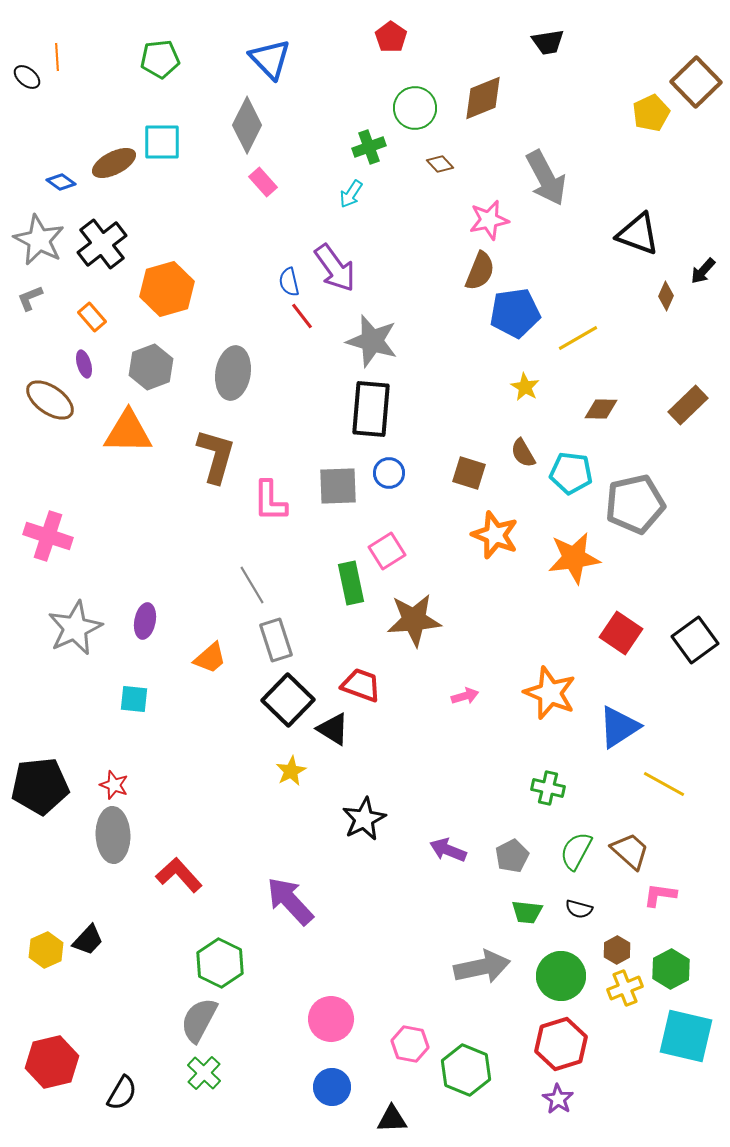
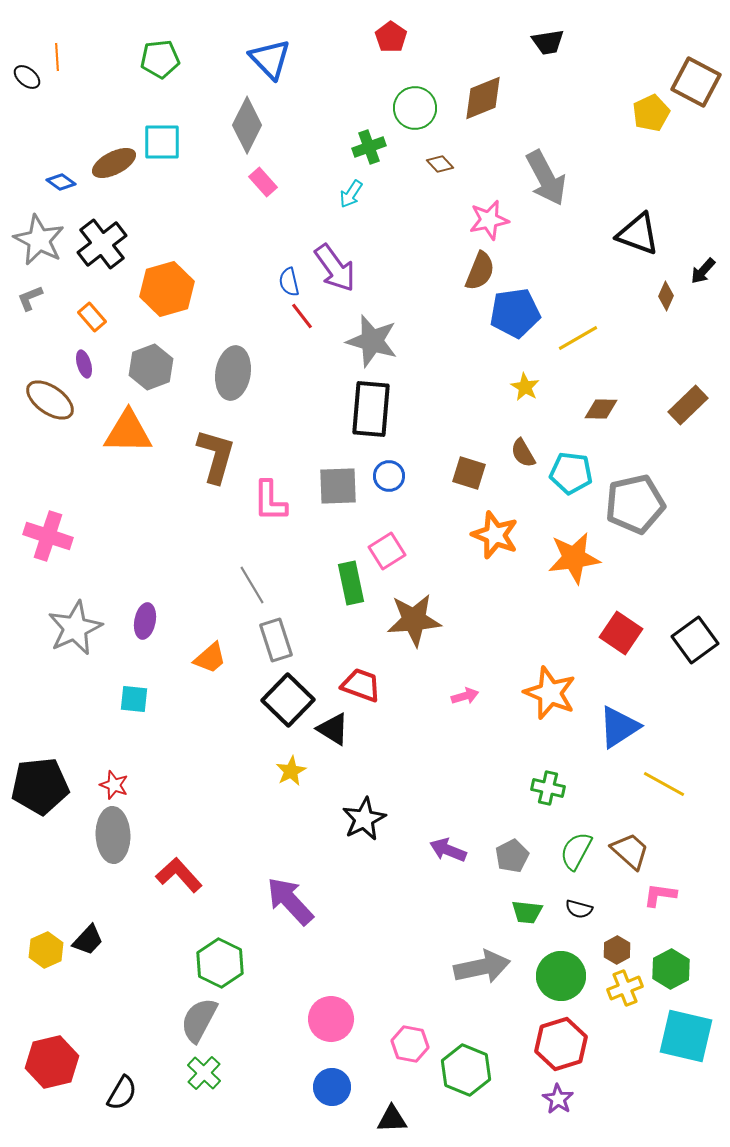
brown square at (696, 82): rotated 18 degrees counterclockwise
blue circle at (389, 473): moved 3 px down
